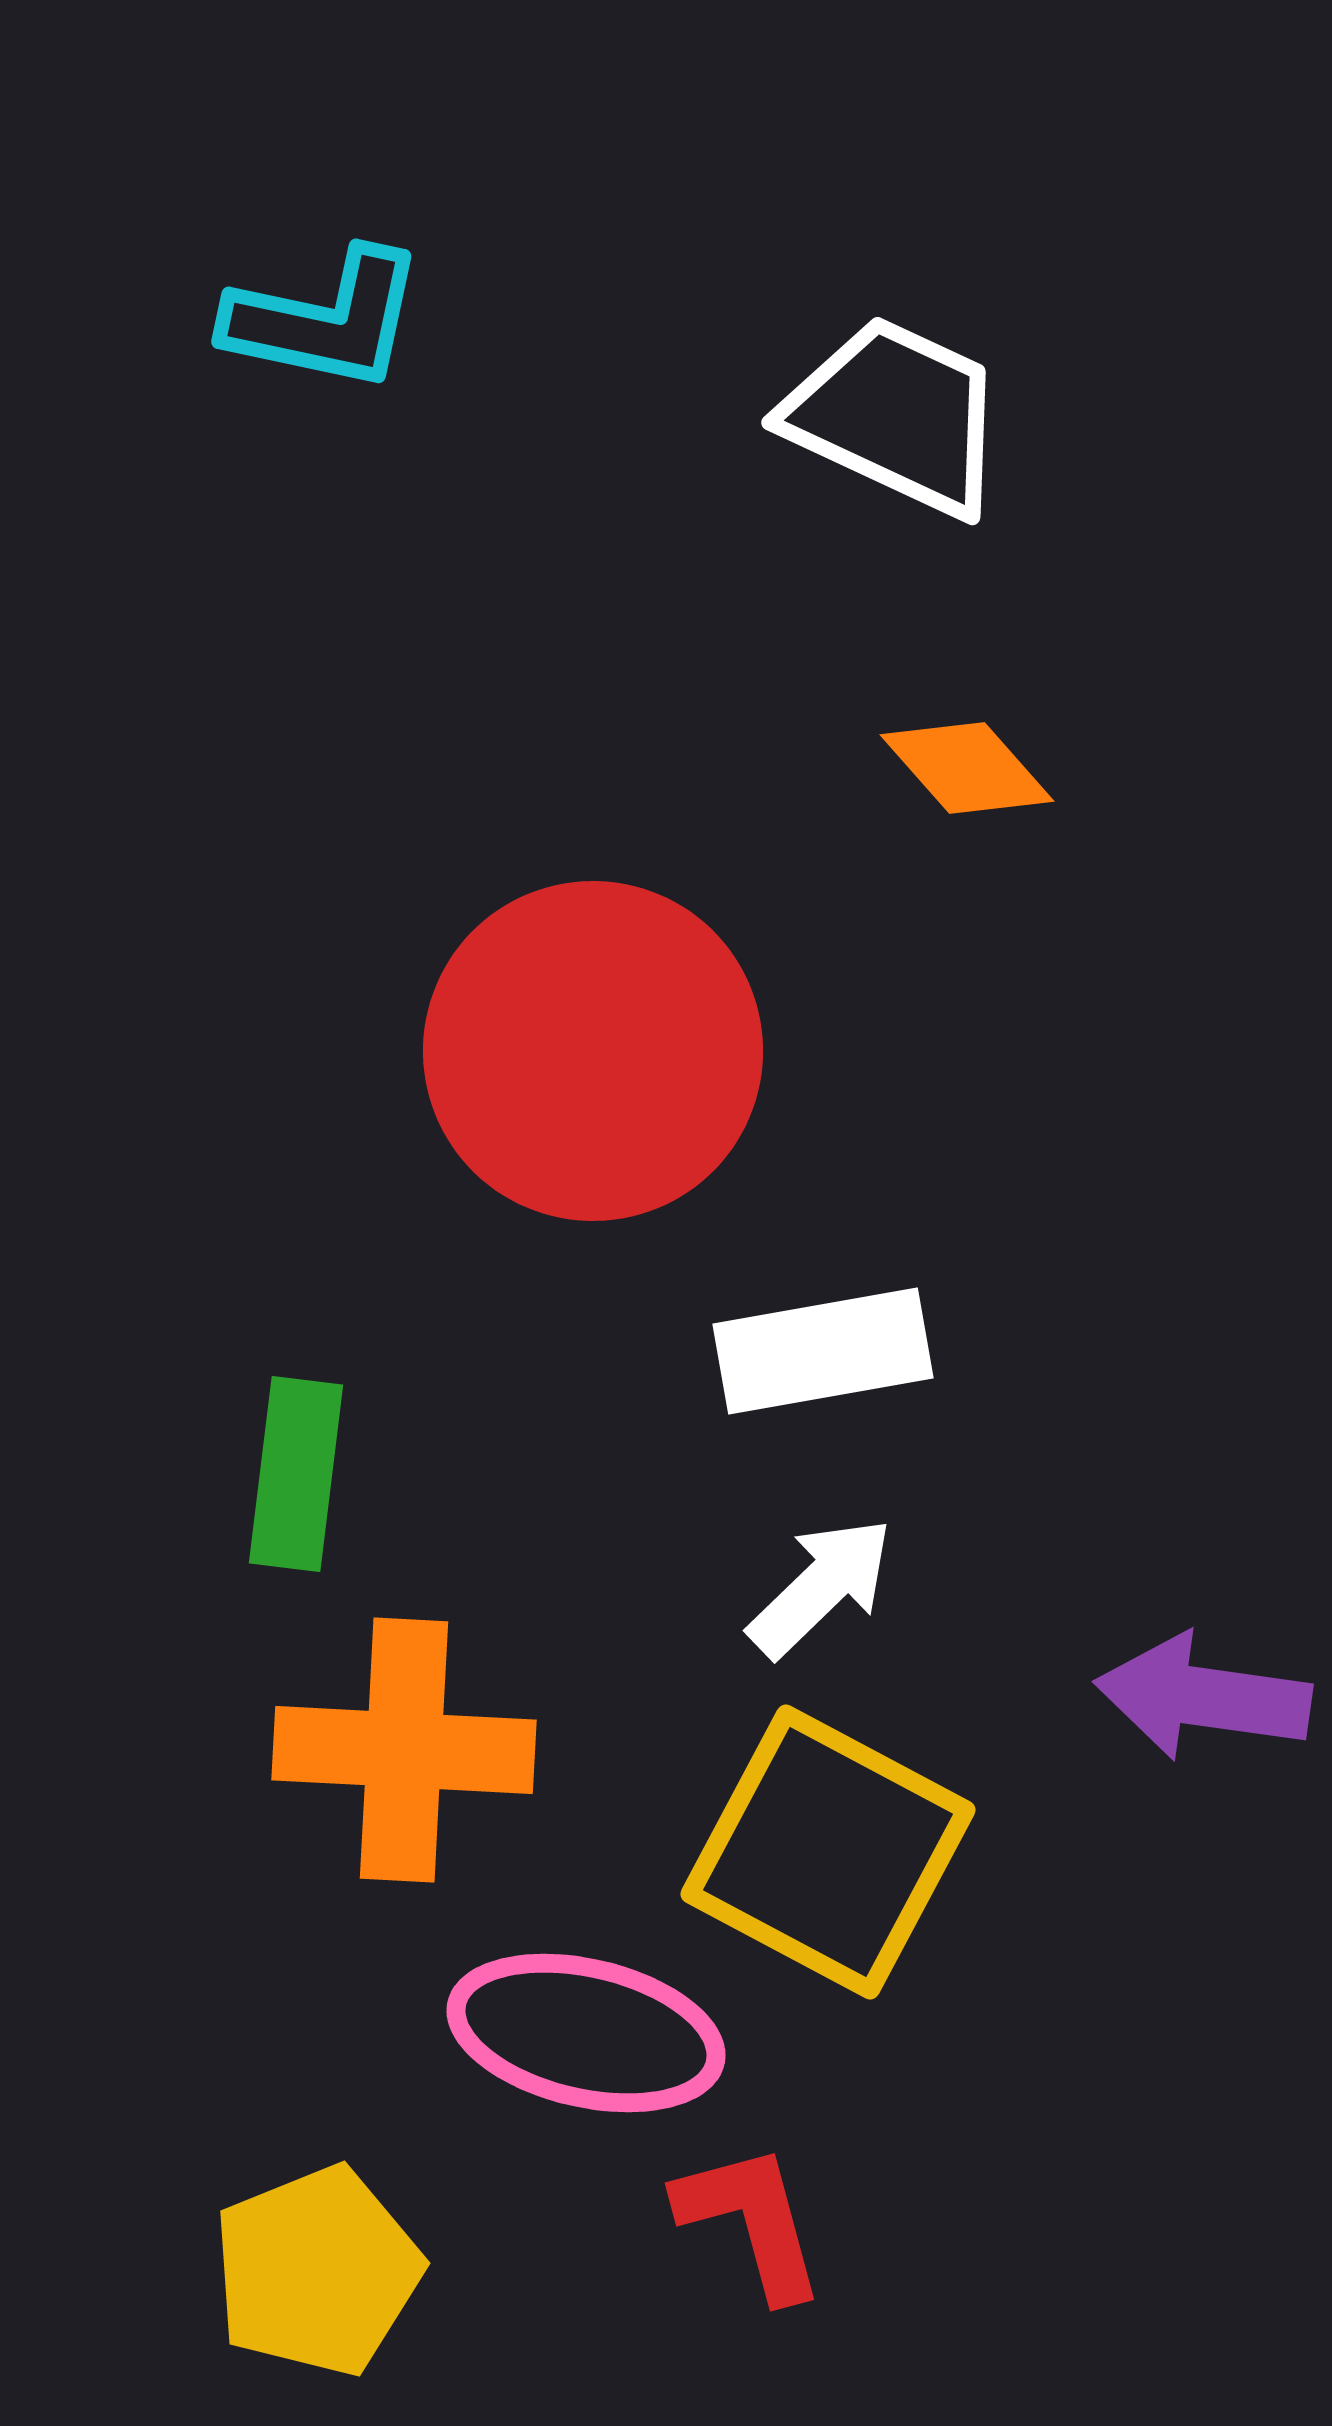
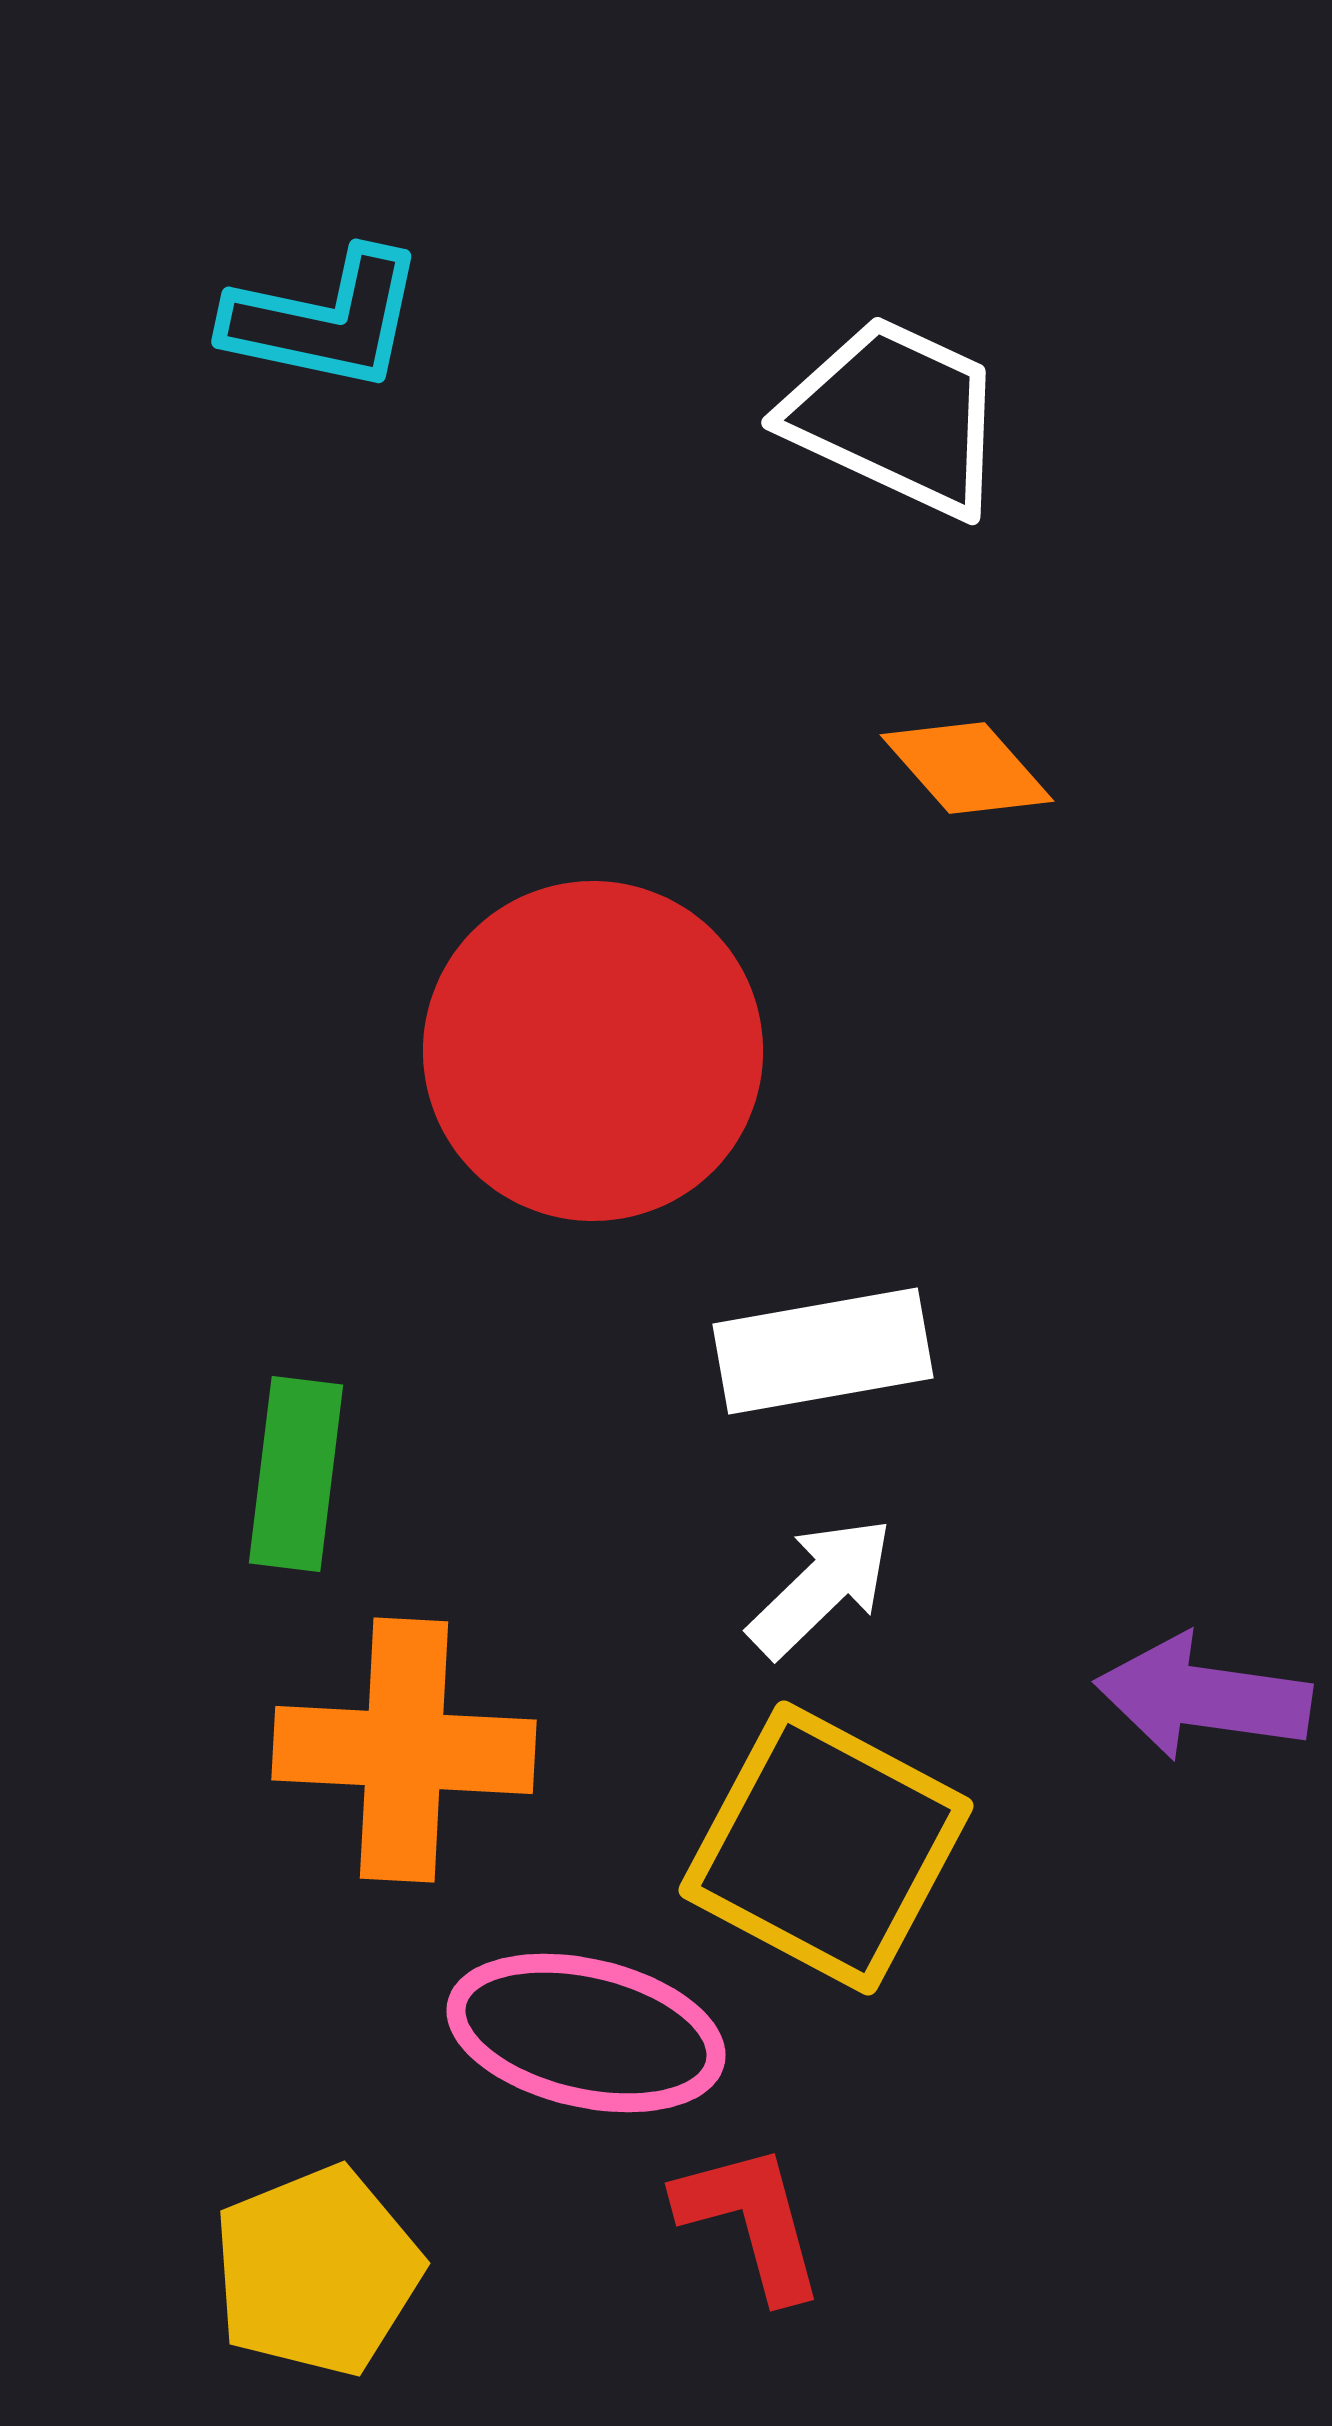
yellow square: moved 2 px left, 4 px up
